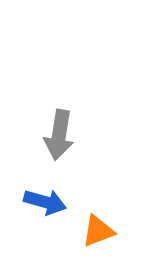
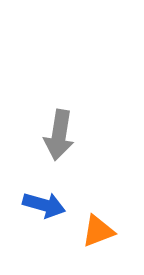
blue arrow: moved 1 px left, 3 px down
